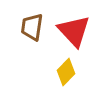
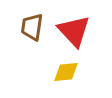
yellow diamond: rotated 40 degrees clockwise
